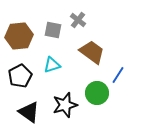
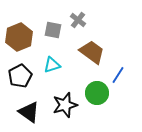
brown hexagon: moved 1 px down; rotated 16 degrees counterclockwise
